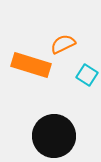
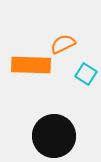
orange rectangle: rotated 15 degrees counterclockwise
cyan square: moved 1 px left, 1 px up
